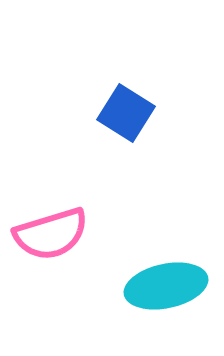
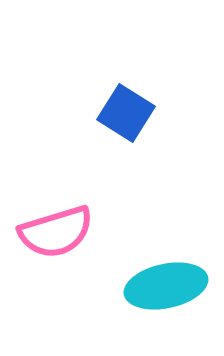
pink semicircle: moved 5 px right, 2 px up
